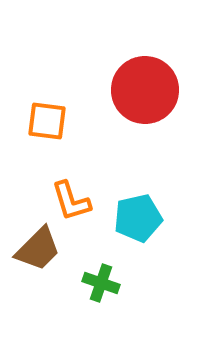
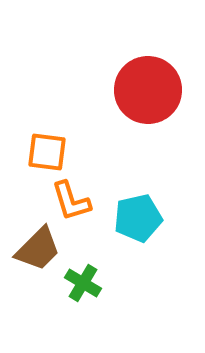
red circle: moved 3 px right
orange square: moved 31 px down
green cross: moved 18 px left; rotated 12 degrees clockwise
